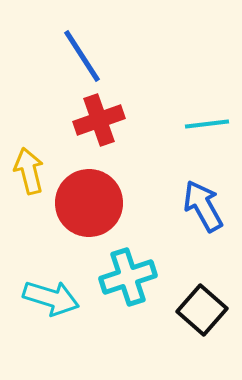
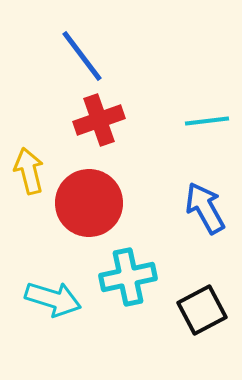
blue line: rotated 4 degrees counterclockwise
cyan line: moved 3 px up
blue arrow: moved 2 px right, 2 px down
cyan cross: rotated 6 degrees clockwise
cyan arrow: moved 2 px right, 1 px down
black square: rotated 21 degrees clockwise
